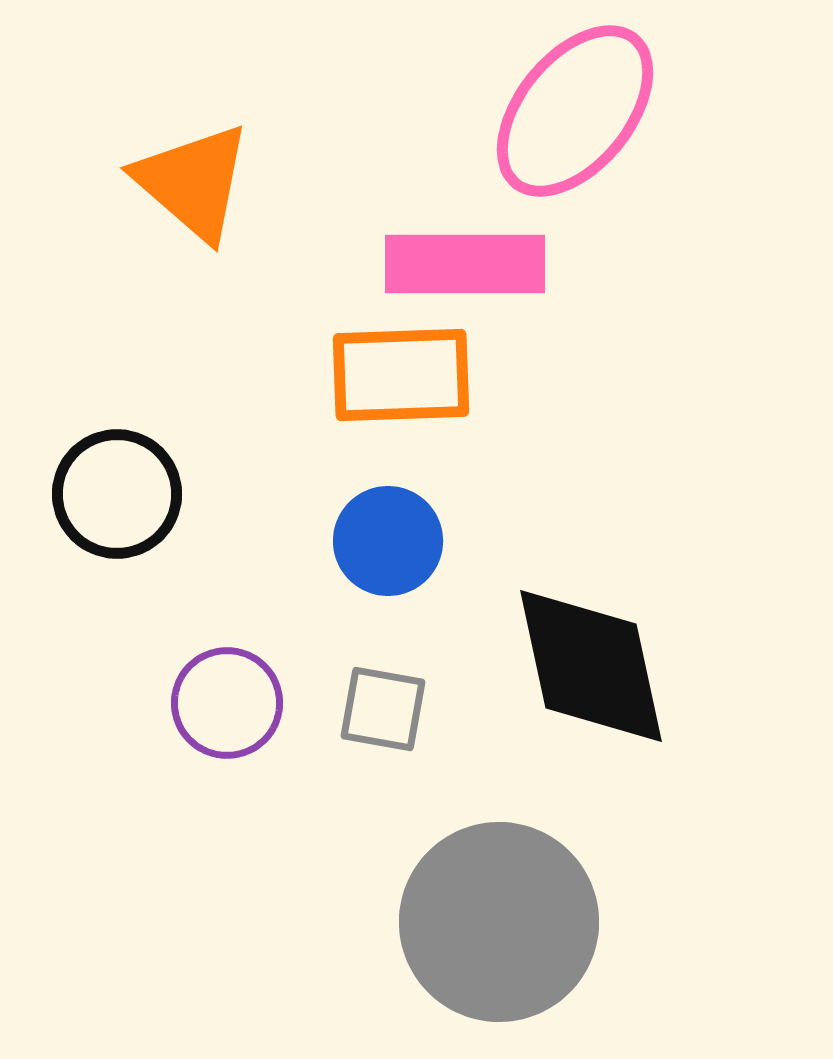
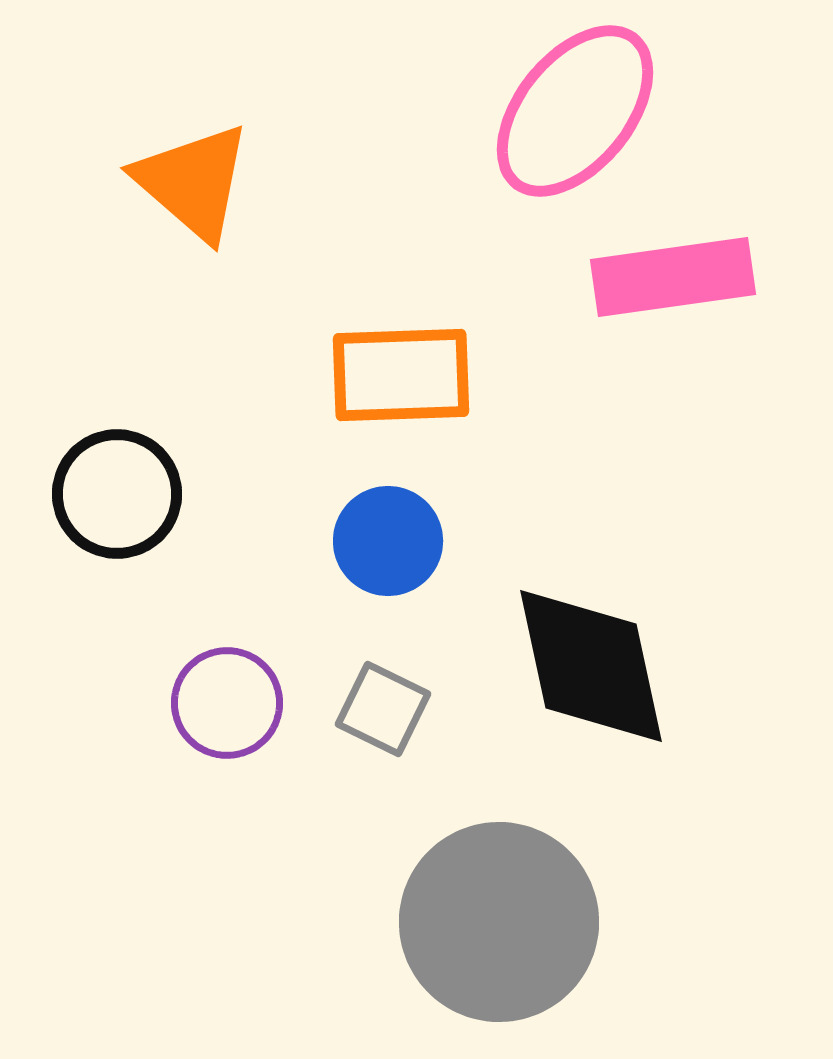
pink rectangle: moved 208 px right, 13 px down; rotated 8 degrees counterclockwise
gray square: rotated 16 degrees clockwise
